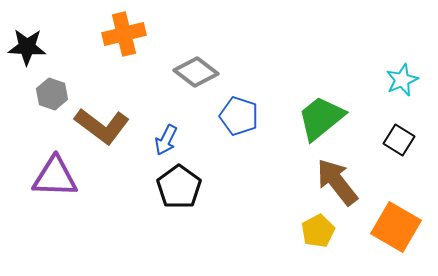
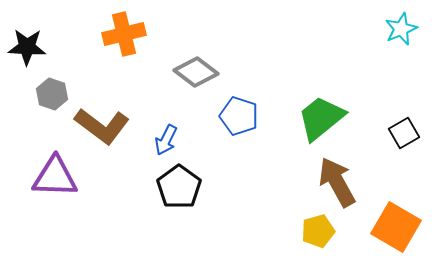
cyan star: moved 1 px left, 51 px up
black square: moved 5 px right, 7 px up; rotated 28 degrees clockwise
brown arrow: rotated 9 degrees clockwise
yellow pentagon: rotated 12 degrees clockwise
